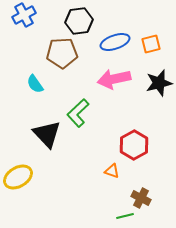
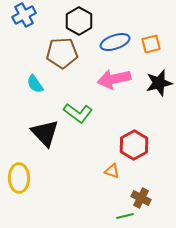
black hexagon: rotated 24 degrees counterclockwise
green L-shape: rotated 100 degrees counterclockwise
black triangle: moved 2 px left, 1 px up
yellow ellipse: moved 1 px right, 1 px down; rotated 60 degrees counterclockwise
